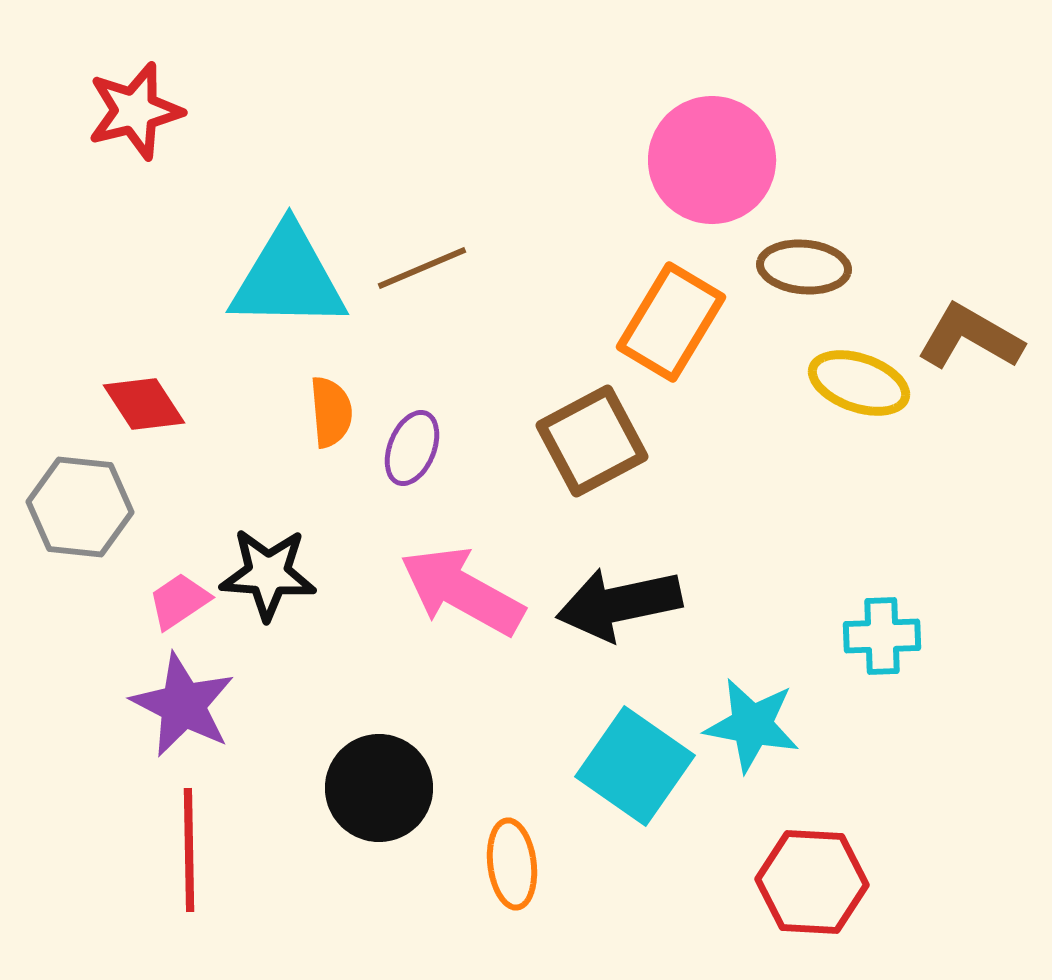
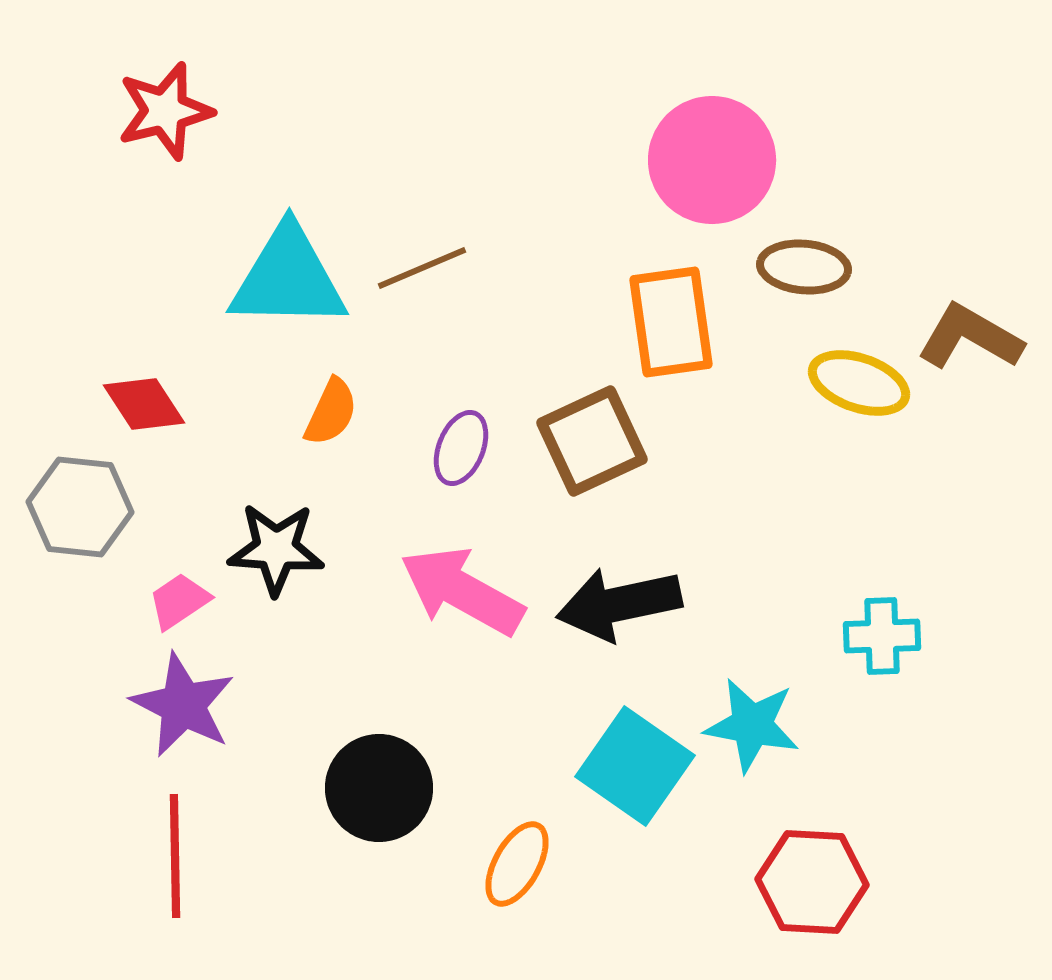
red star: moved 30 px right
orange rectangle: rotated 39 degrees counterclockwise
orange semicircle: rotated 30 degrees clockwise
brown square: rotated 3 degrees clockwise
purple ellipse: moved 49 px right
black star: moved 8 px right, 25 px up
red line: moved 14 px left, 6 px down
orange ellipse: moved 5 px right; rotated 36 degrees clockwise
